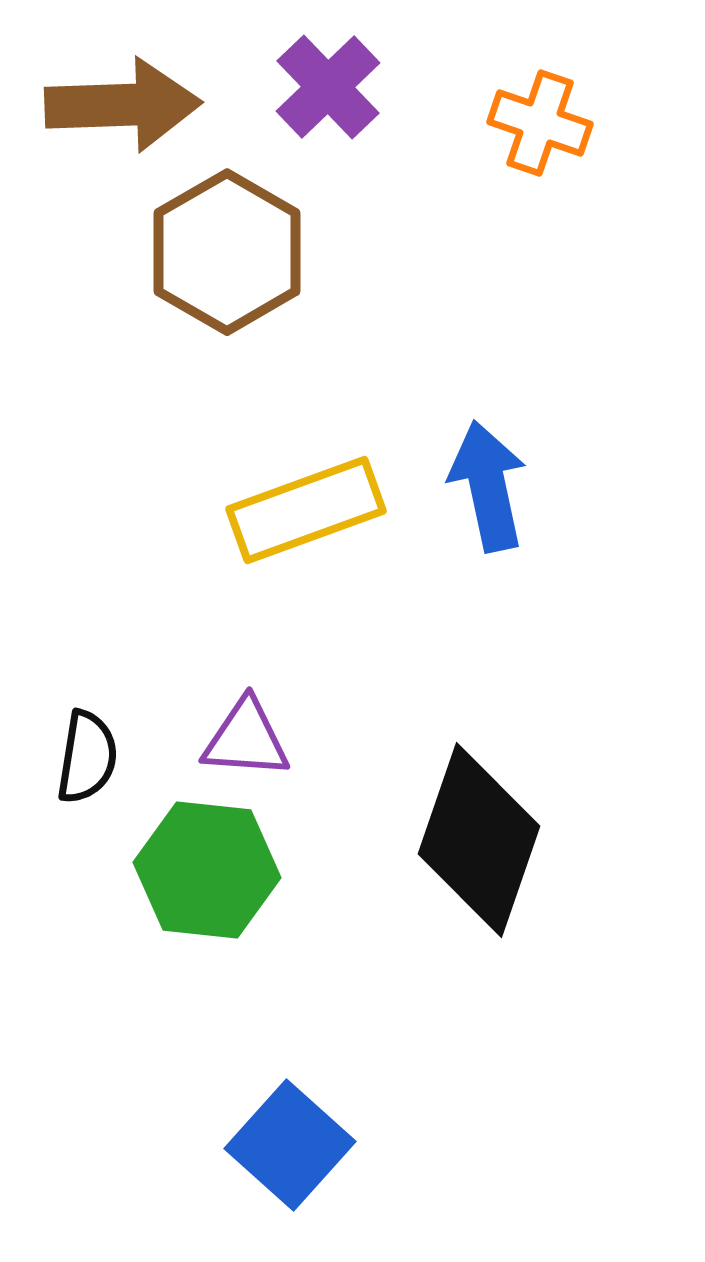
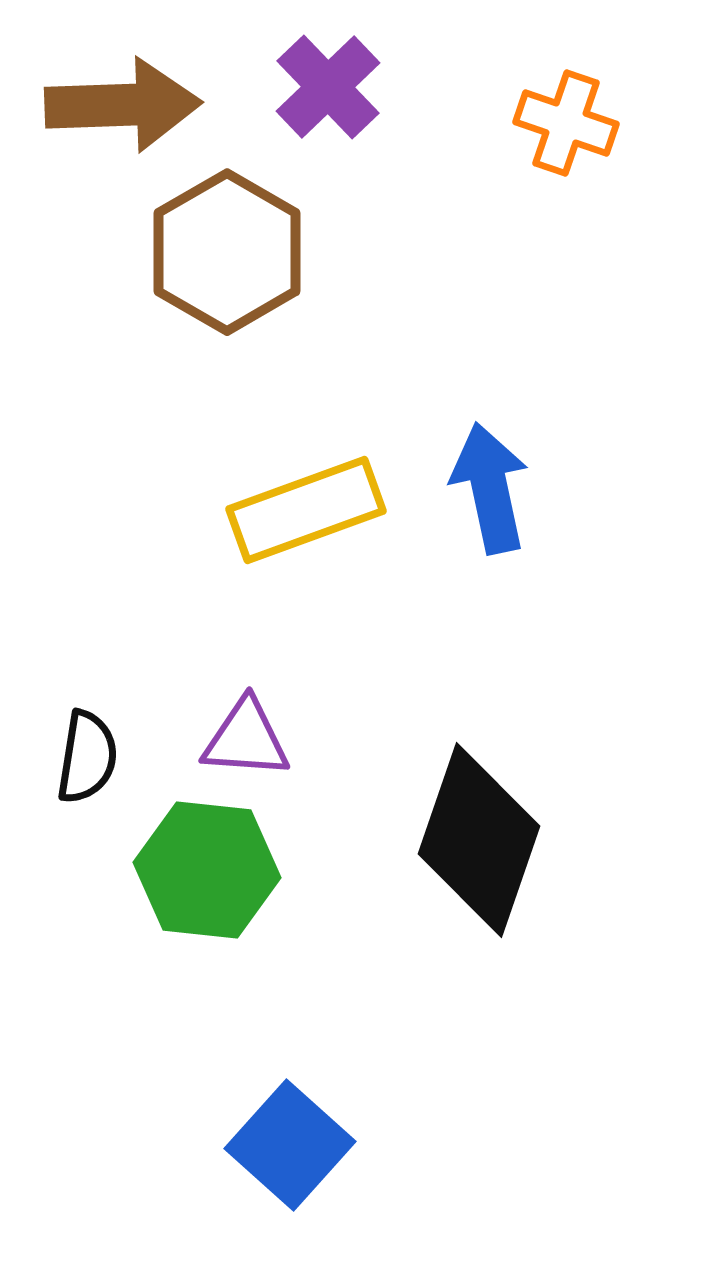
orange cross: moved 26 px right
blue arrow: moved 2 px right, 2 px down
